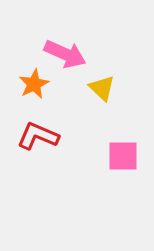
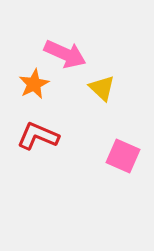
pink square: rotated 24 degrees clockwise
